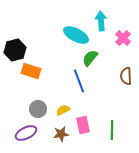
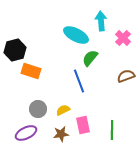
brown semicircle: rotated 72 degrees clockwise
